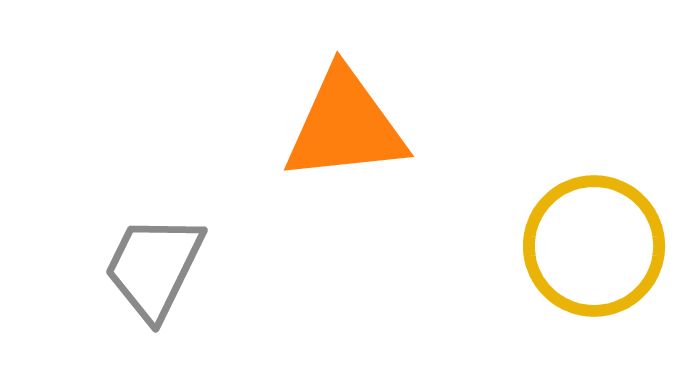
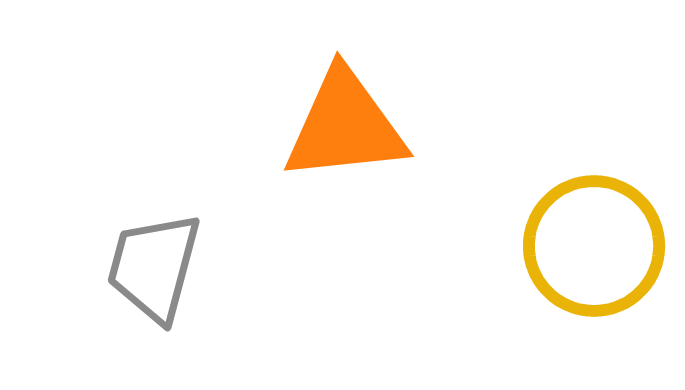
gray trapezoid: rotated 11 degrees counterclockwise
